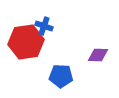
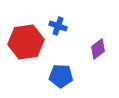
blue cross: moved 14 px right
purple diamond: moved 6 px up; rotated 40 degrees counterclockwise
